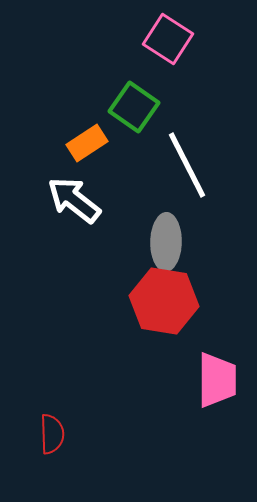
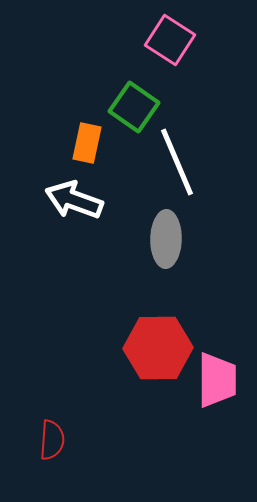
pink square: moved 2 px right, 1 px down
orange rectangle: rotated 45 degrees counterclockwise
white line: moved 10 px left, 3 px up; rotated 4 degrees clockwise
white arrow: rotated 18 degrees counterclockwise
gray ellipse: moved 3 px up
red hexagon: moved 6 px left, 47 px down; rotated 10 degrees counterclockwise
red semicircle: moved 6 px down; rotated 6 degrees clockwise
